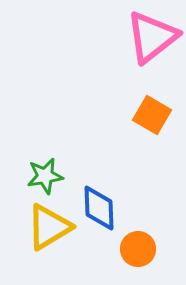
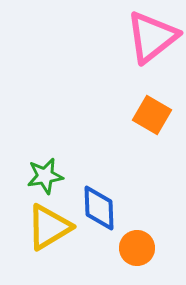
orange circle: moved 1 px left, 1 px up
